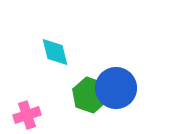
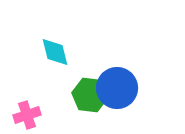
blue circle: moved 1 px right
green hexagon: rotated 12 degrees counterclockwise
